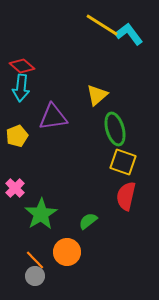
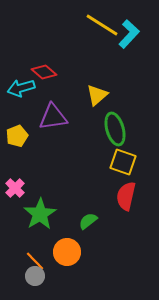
cyan L-shape: rotated 80 degrees clockwise
red diamond: moved 22 px right, 6 px down
cyan arrow: rotated 68 degrees clockwise
green star: moved 1 px left
orange line: moved 1 px down
